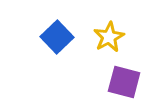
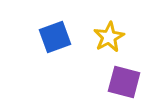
blue square: moved 2 px left; rotated 24 degrees clockwise
